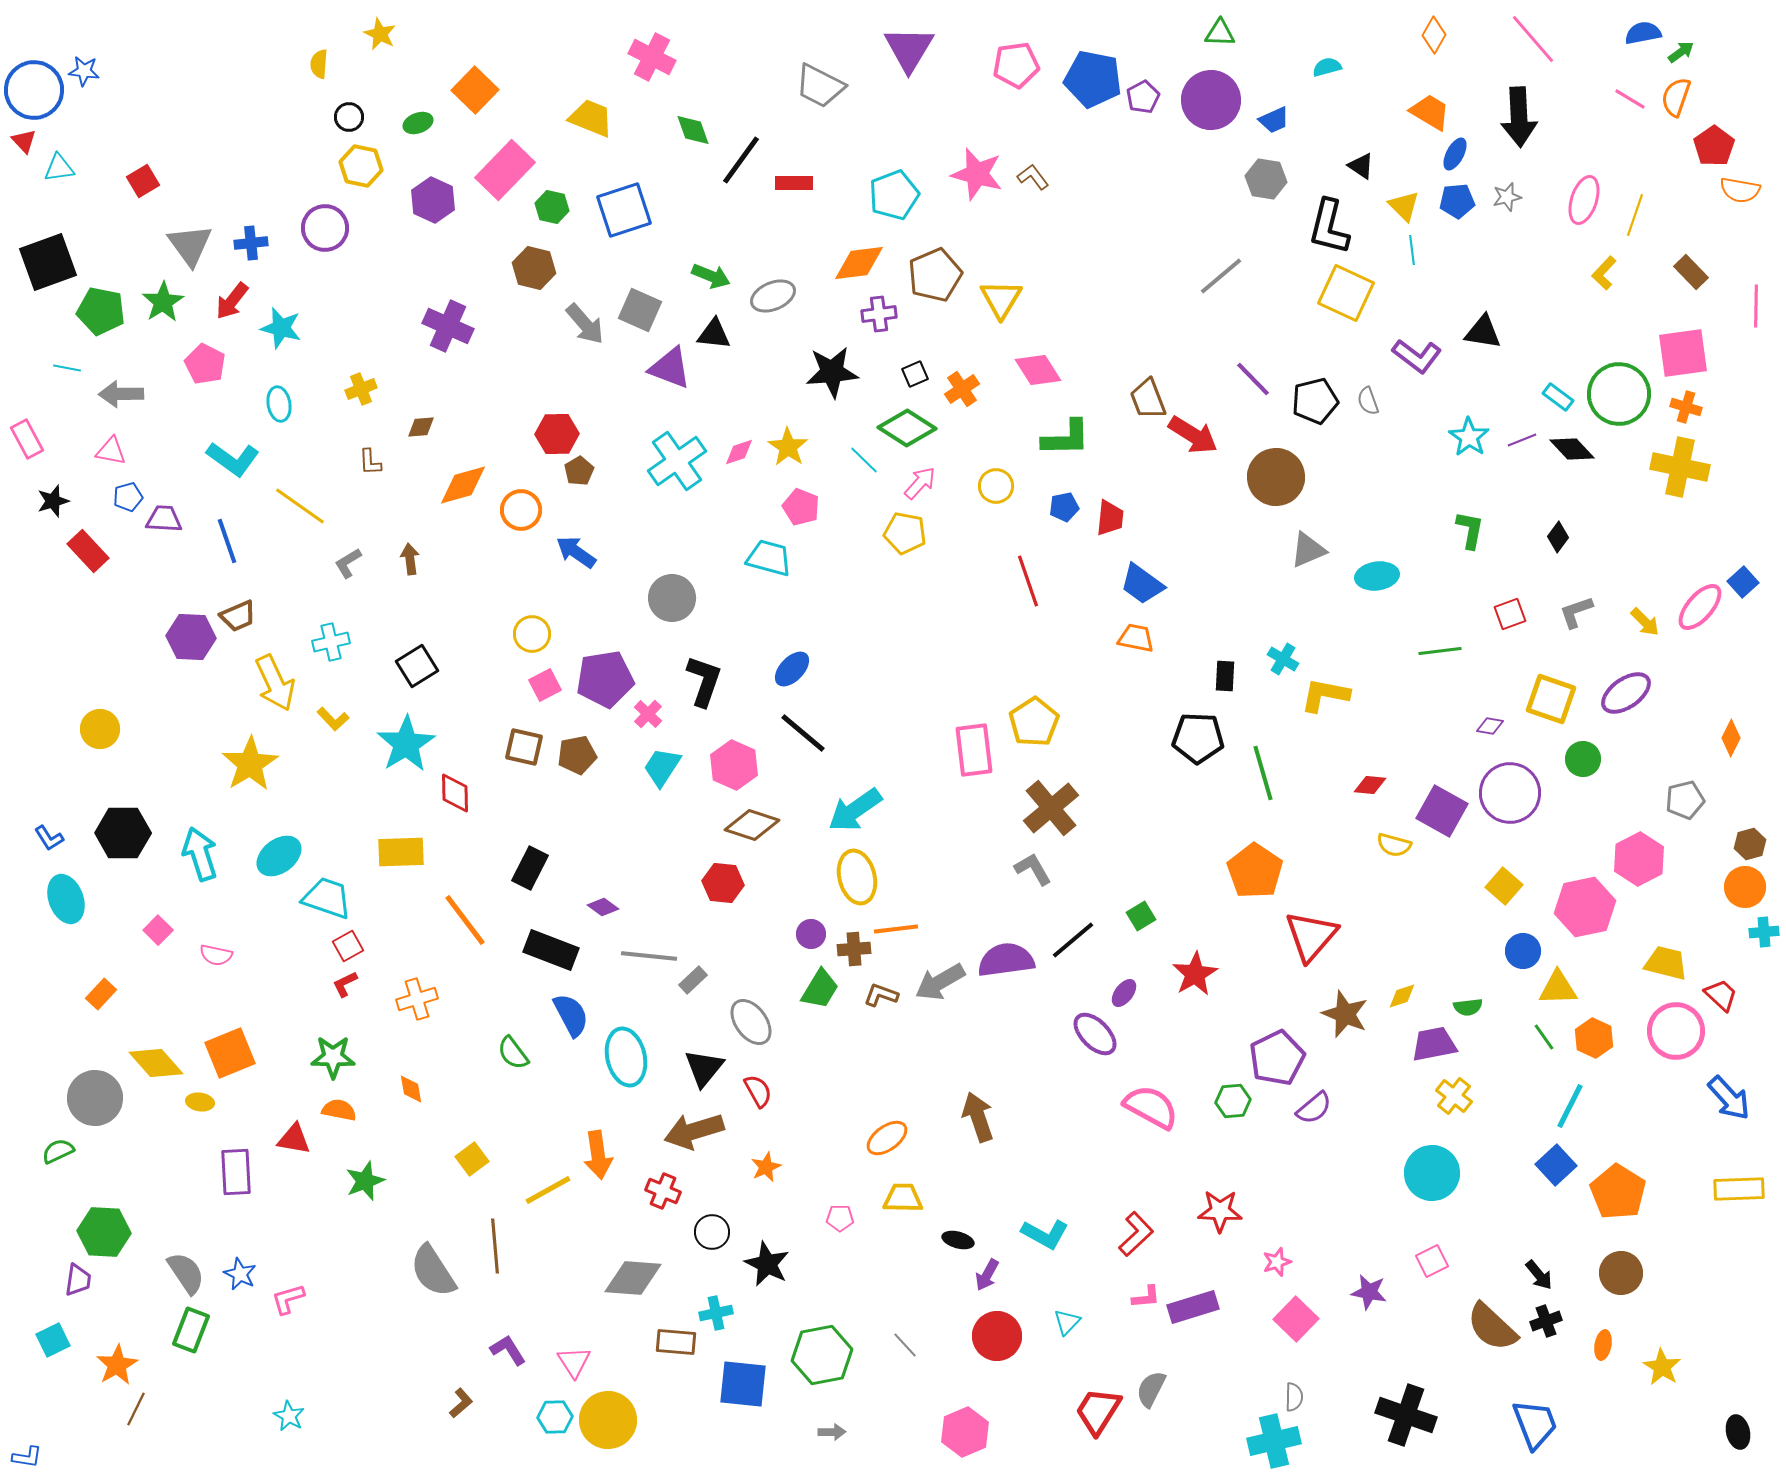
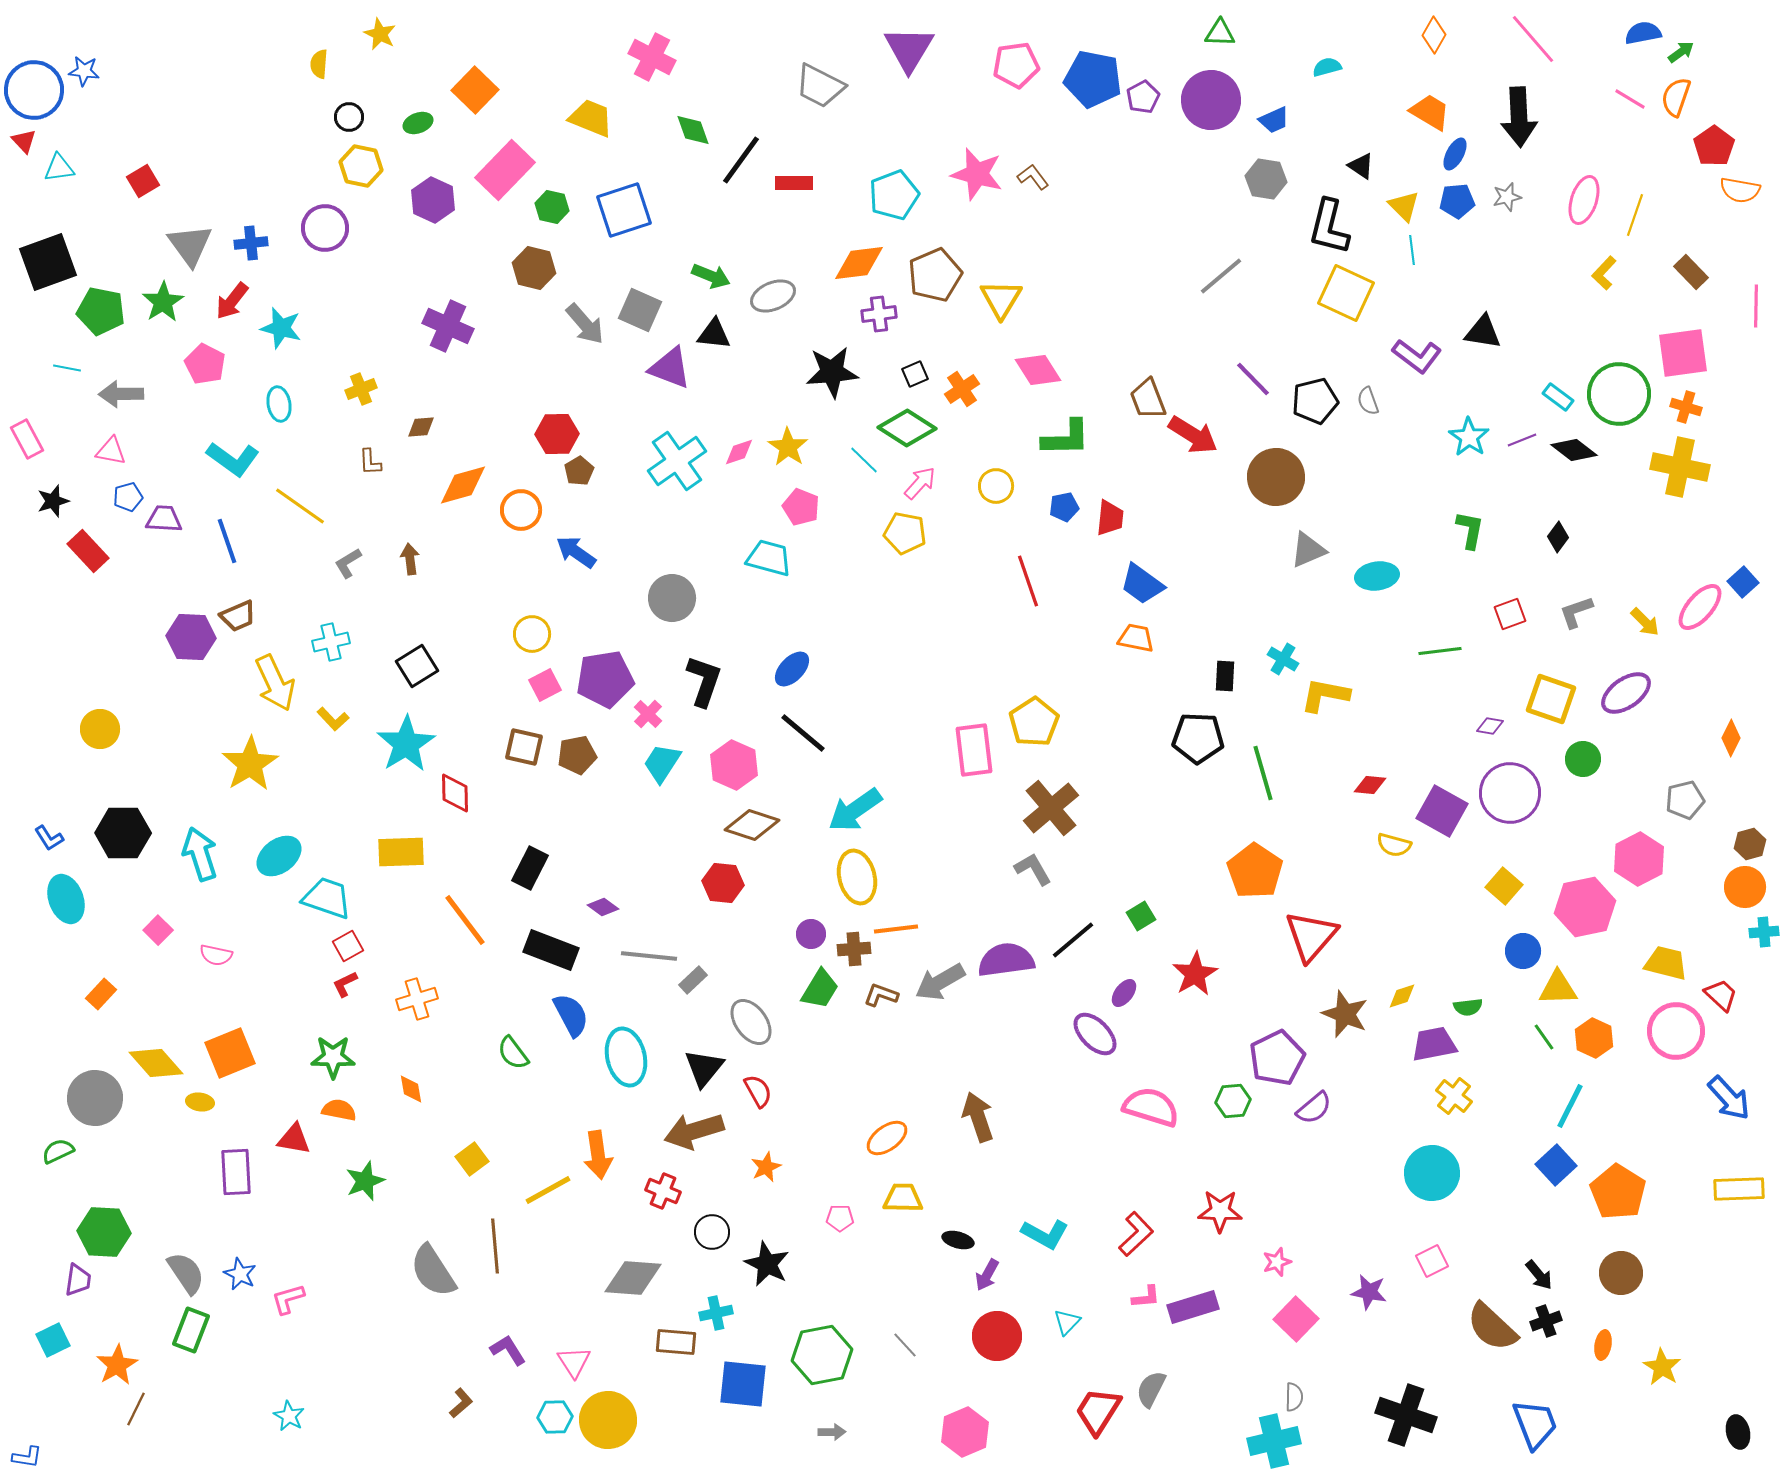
black diamond at (1572, 449): moved 2 px right, 1 px down; rotated 9 degrees counterclockwise
cyan trapezoid at (662, 767): moved 4 px up
pink semicircle at (1151, 1107): rotated 12 degrees counterclockwise
